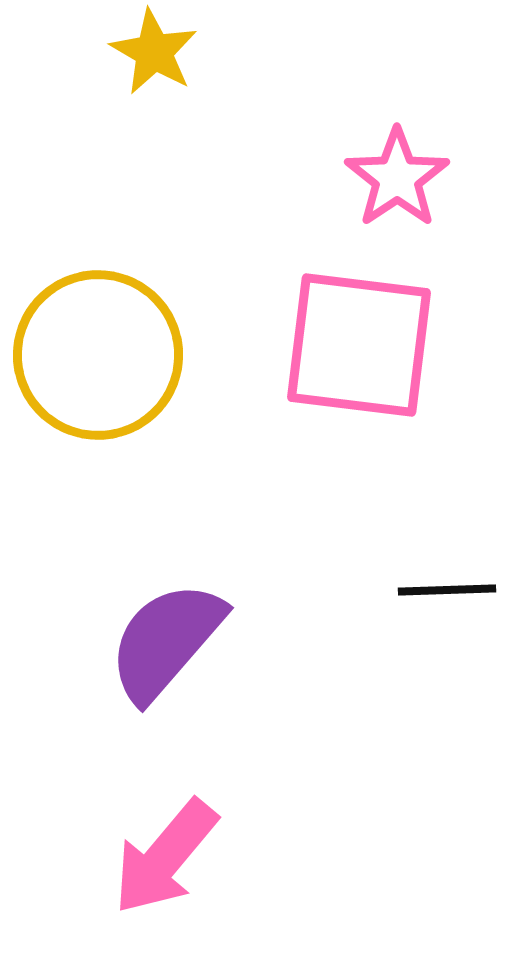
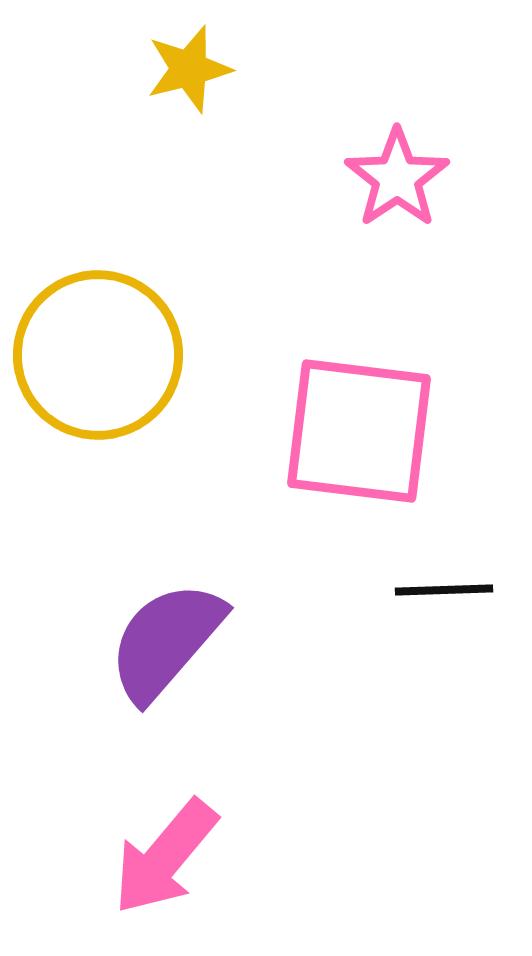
yellow star: moved 35 px right, 17 px down; rotated 28 degrees clockwise
pink square: moved 86 px down
black line: moved 3 px left
